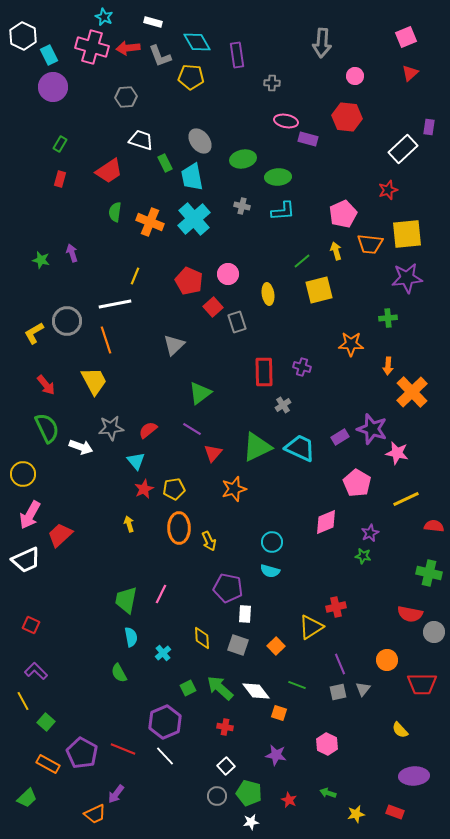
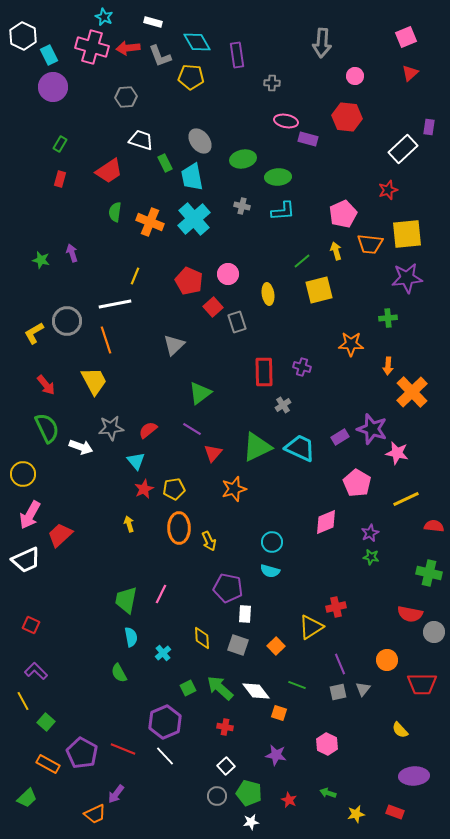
green star at (363, 556): moved 8 px right, 1 px down
